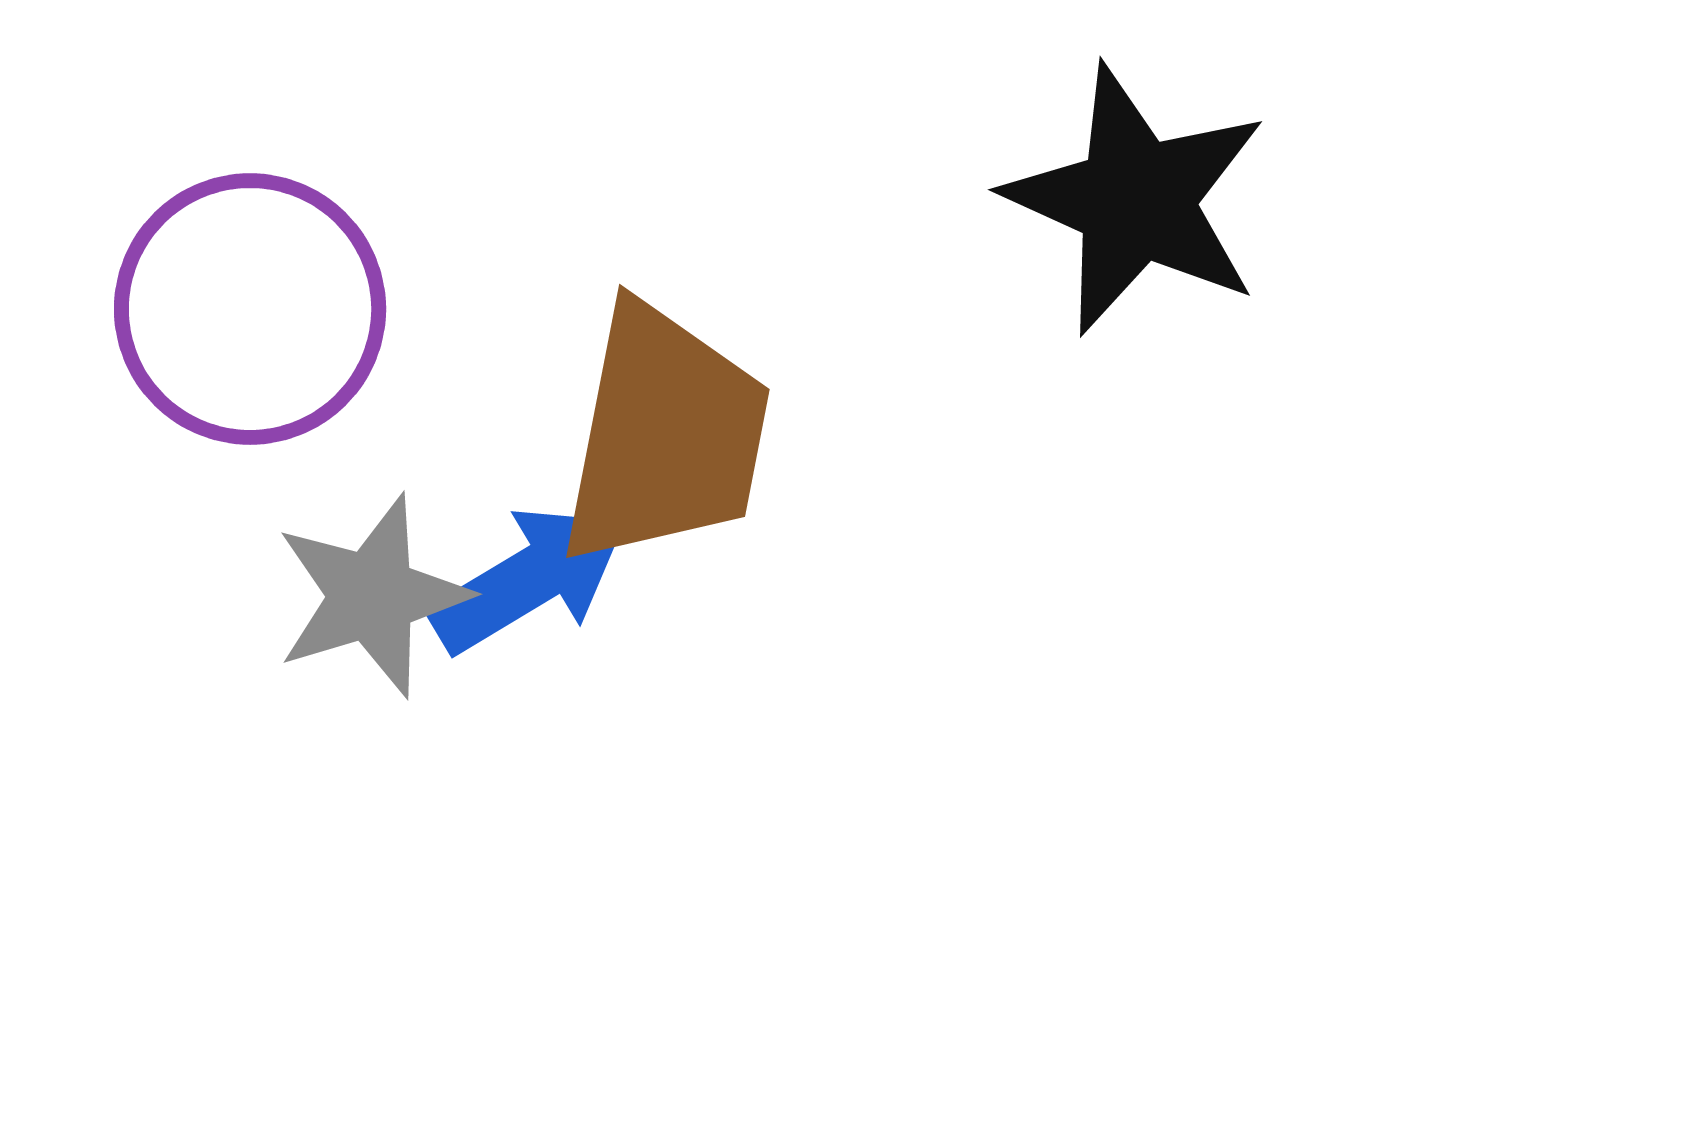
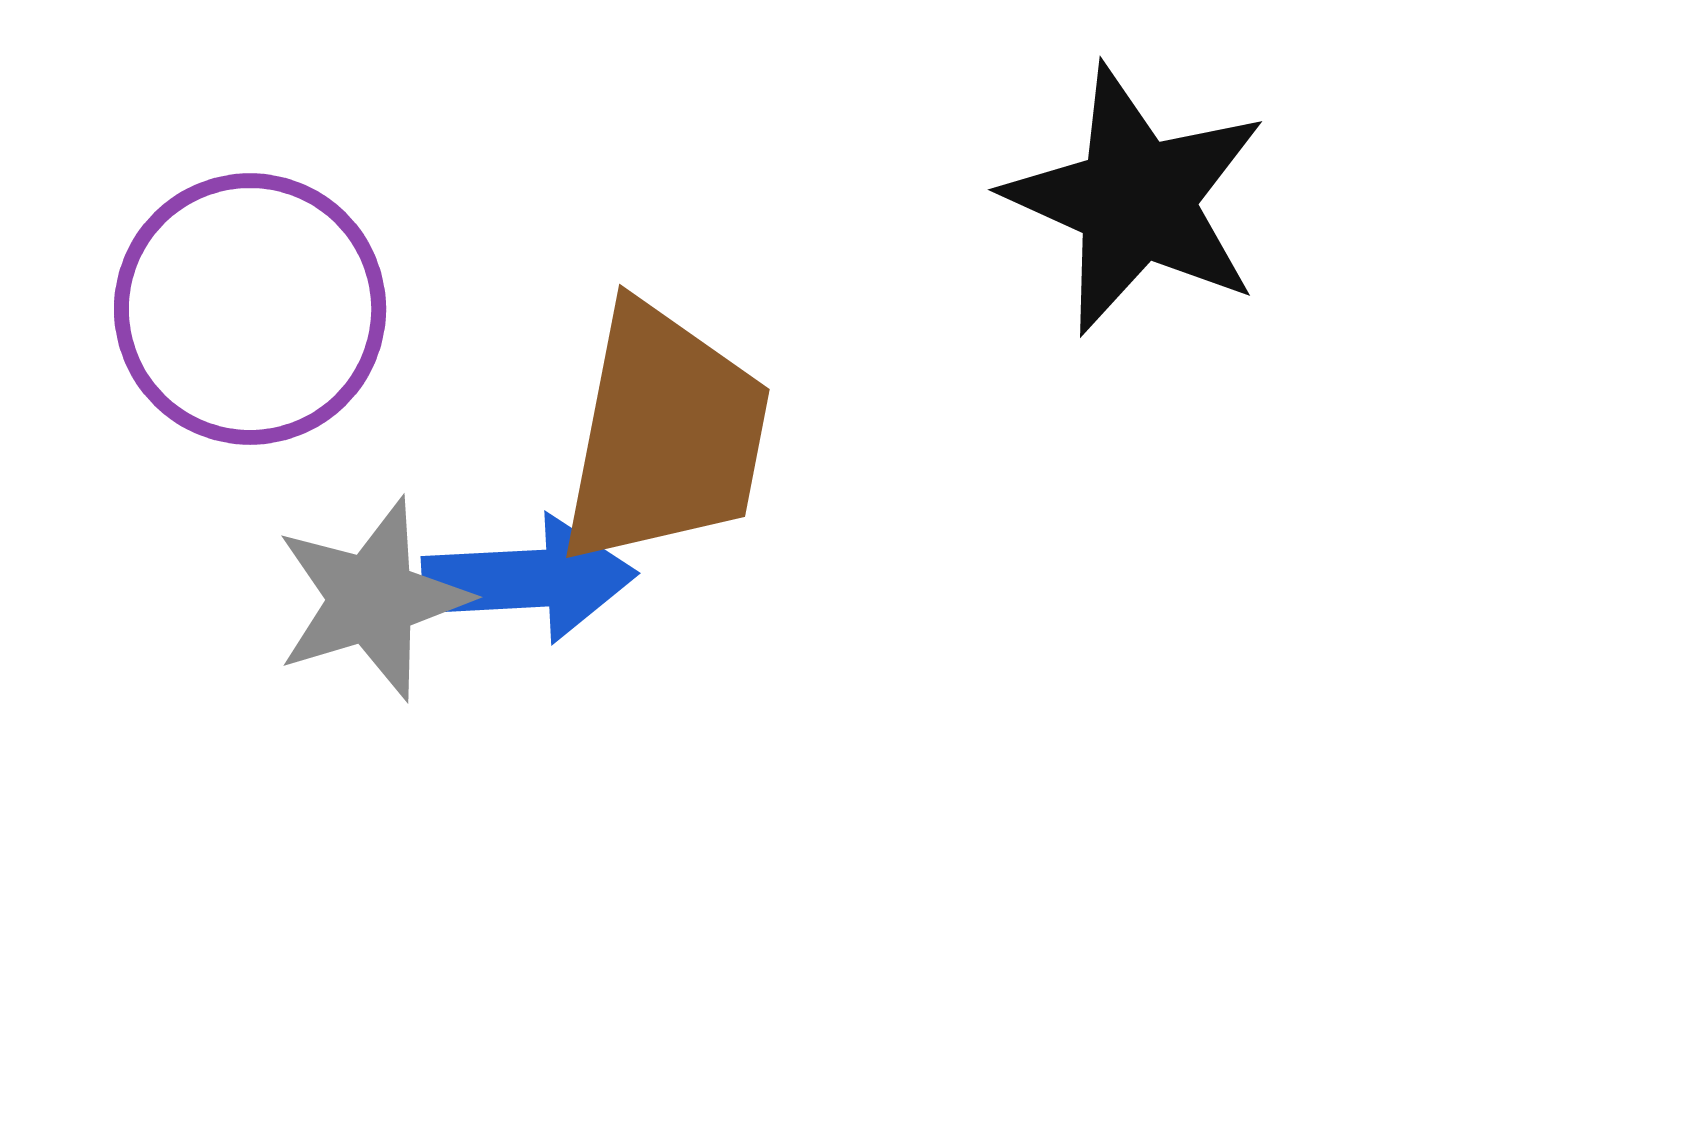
blue arrow: rotated 28 degrees clockwise
gray star: moved 3 px down
